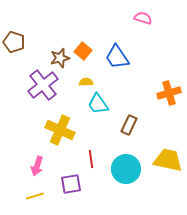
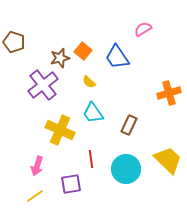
pink semicircle: moved 11 px down; rotated 48 degrees counterclockwise
yellow semicircle: moved 3 px right; rotated 136 degrees counterclockwise
cyan trapezoid: moved 5 px left, 9 px down
yellow trapezoid: rotated 32 degrees clockwise
yellow line: rotated 18 degrees counterclockwise
